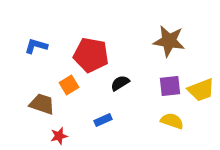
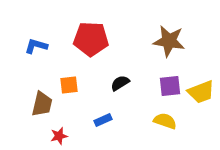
red pentagon: moved 16 px up; rotated 8 degrees counterclockwise
orange square: rotated 24 degrees clockwise
yellow trapezoid: moved 2 px down
brown trapezoid: rotated 84 degrees clockwise
yellow semicircle: moved 7 px left
